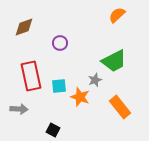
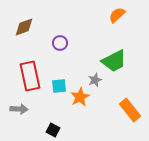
red rectangle: moved 1 px left
orange star: rotated 24 degrees clockwise
orange rectangle: moved 10 px right, 3 px down
